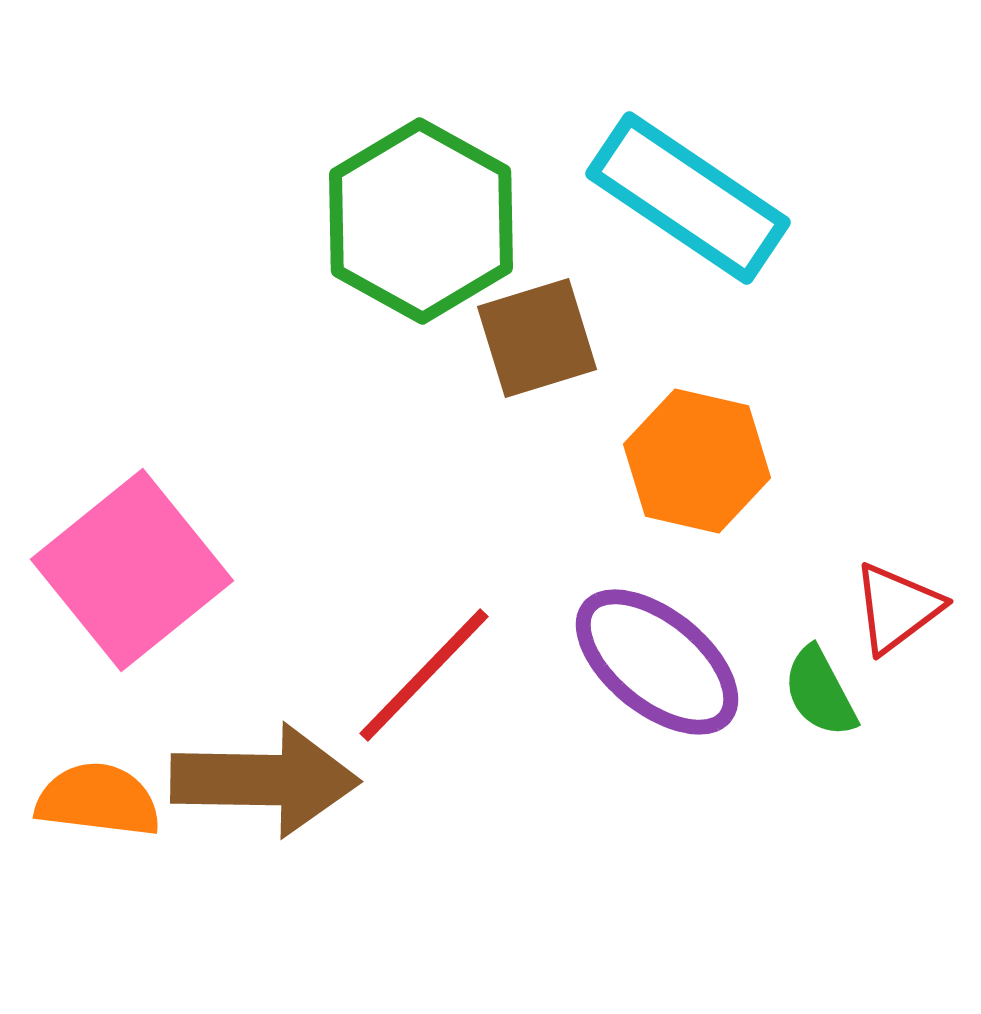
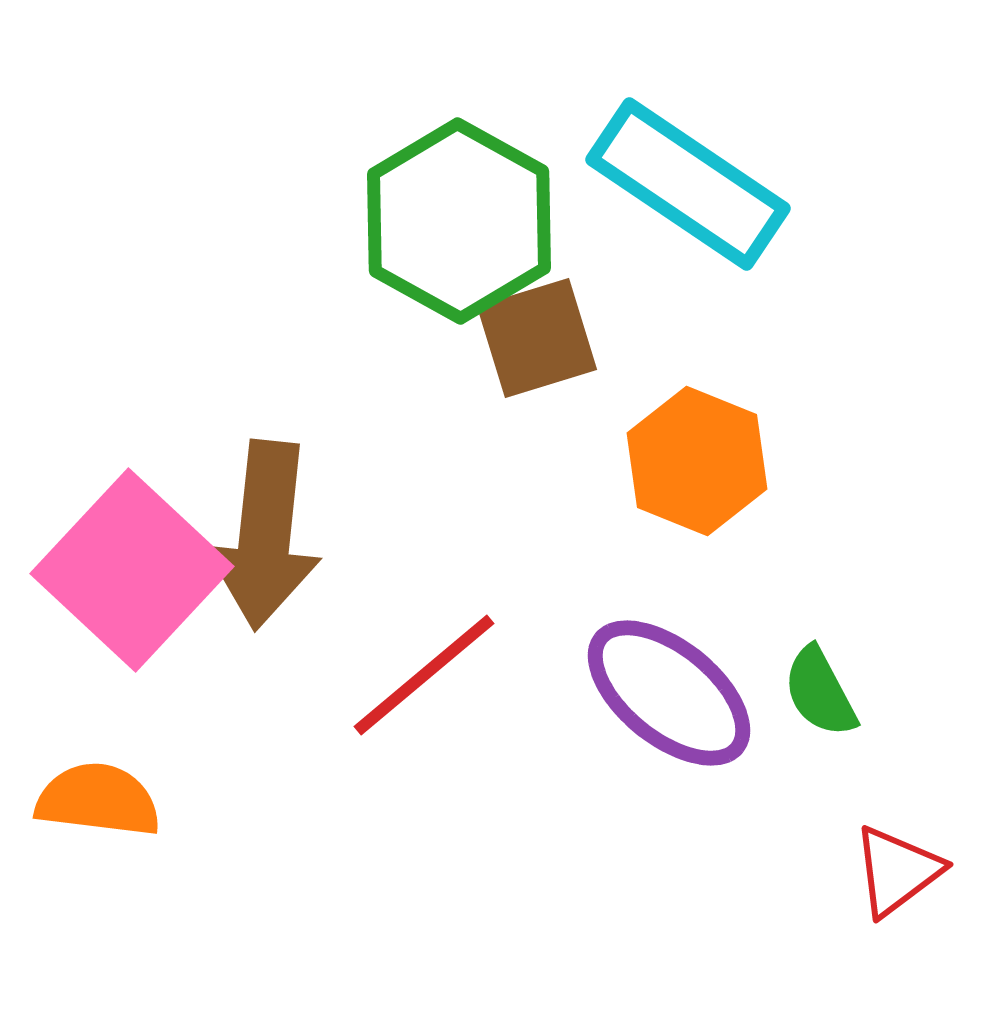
cyan rectangle: moved 14 px up
green hexagon: moved 38 px right
orange hexagon: rotated 9 degrees clockwise
pink square: rotated 8 degrees counterclockwise
red triangle: moved 263 px down
purple ellipse: moved 12 px right, 31 px down
red line: rotated 6 degrees clockwise
brown arrow: moved 245 px up; rotated 95 degrees clockwise
